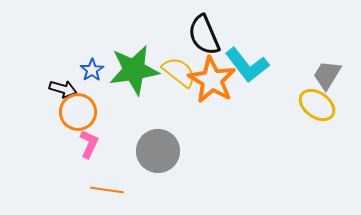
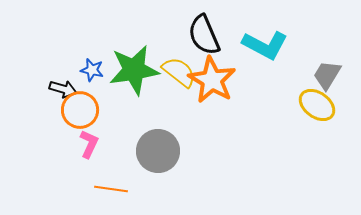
cyan L-shape: moved 18 px right, 20 px up; rotated 24 degrees counterclockwise
blue star: rotated 25 degrees counterclockwise
orange circle: moved 2 px right, 2 px up
orange line: moved 4 px right, 1 px up
